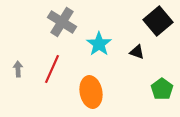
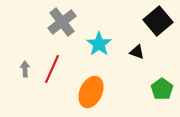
gray cross: rotated 20 degrees clockwise
gray arrow: moved 7 px right
orange ellipse: rotated 36 degrees clockwise
